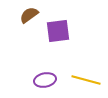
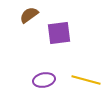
purple square: moved 1 px right, 2 px down
purple ellipse: moved 1 px left
